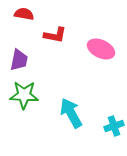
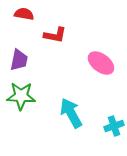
pink ellipse: moved 14 px down; rotated 12 degrees clockwise
green star: moved 3 px left, 1 px down
